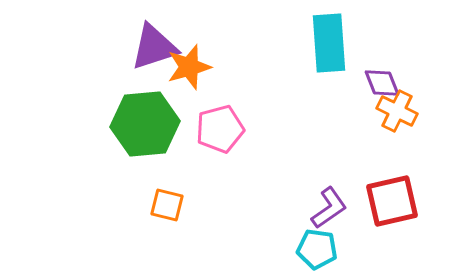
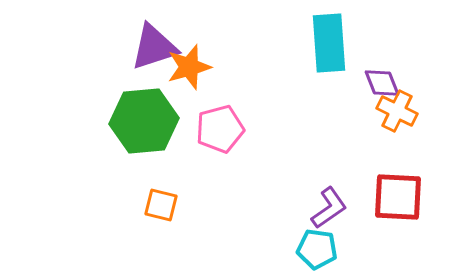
green hexagon: moved 1 px left, 3 px up
red square: moved 6 px right, 4 px up; rotated 16 degrees clockwise
orange square: moved 6 px left
